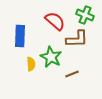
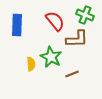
red semicircle: rotated 10 degrees clockwise
blue rectangle: moved 3 px left, 11 px up
